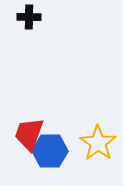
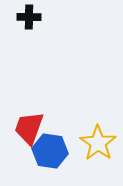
red trapezoid: moved 6 px up
blue hexagon: rotated 8 degrees clockwise
